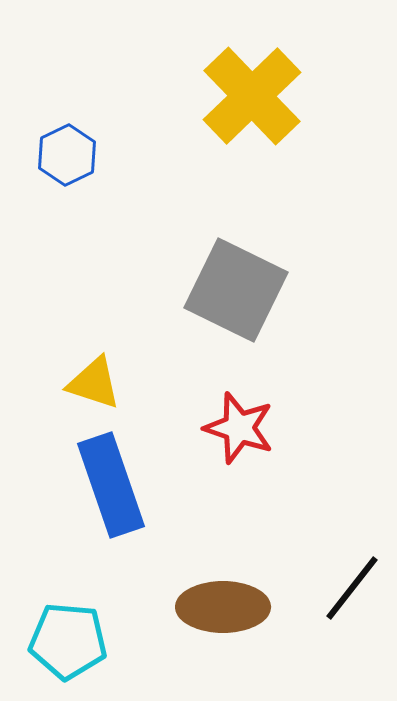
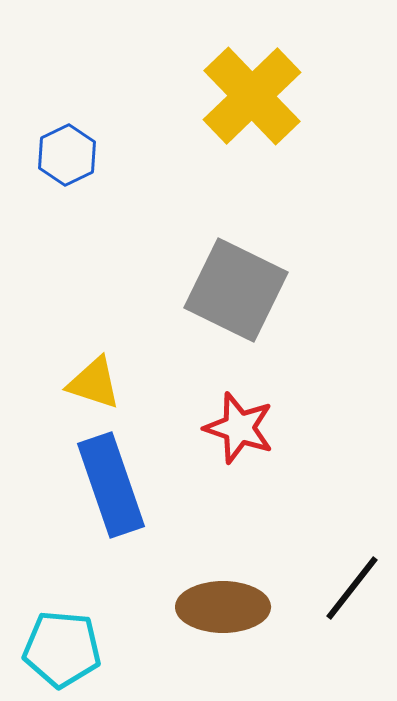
cyan pentagon: moved 6 px left, 8 px down
